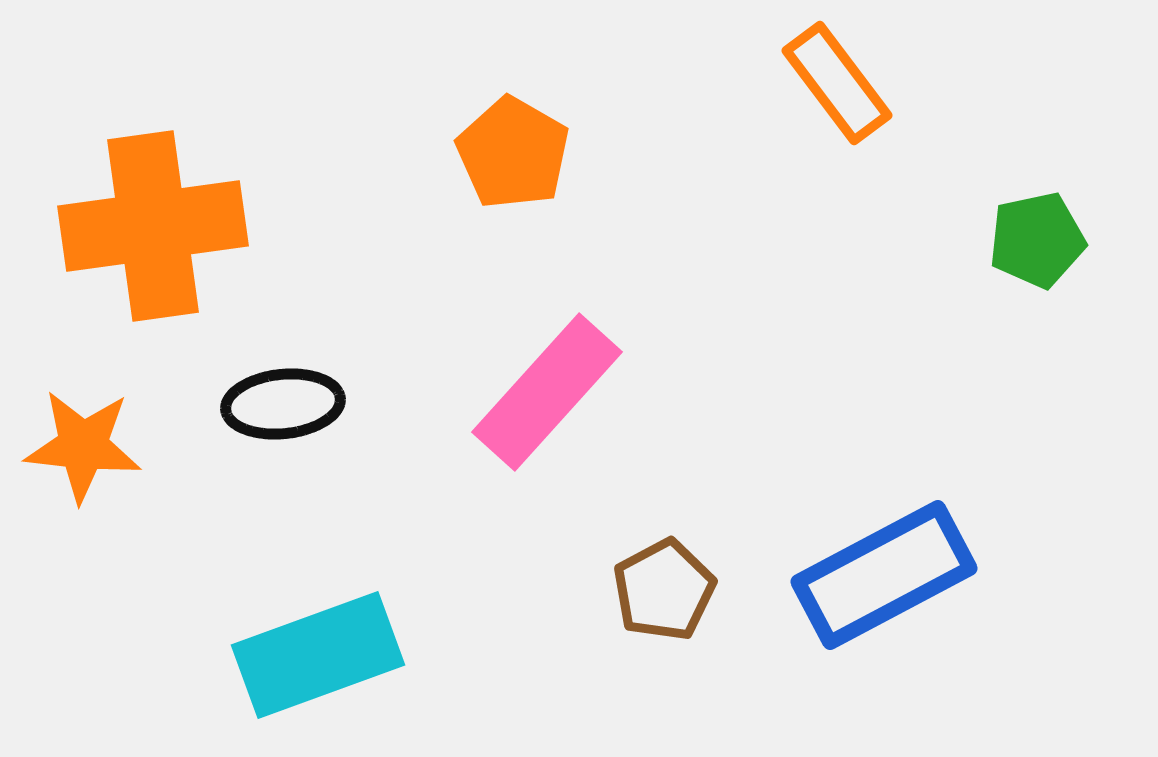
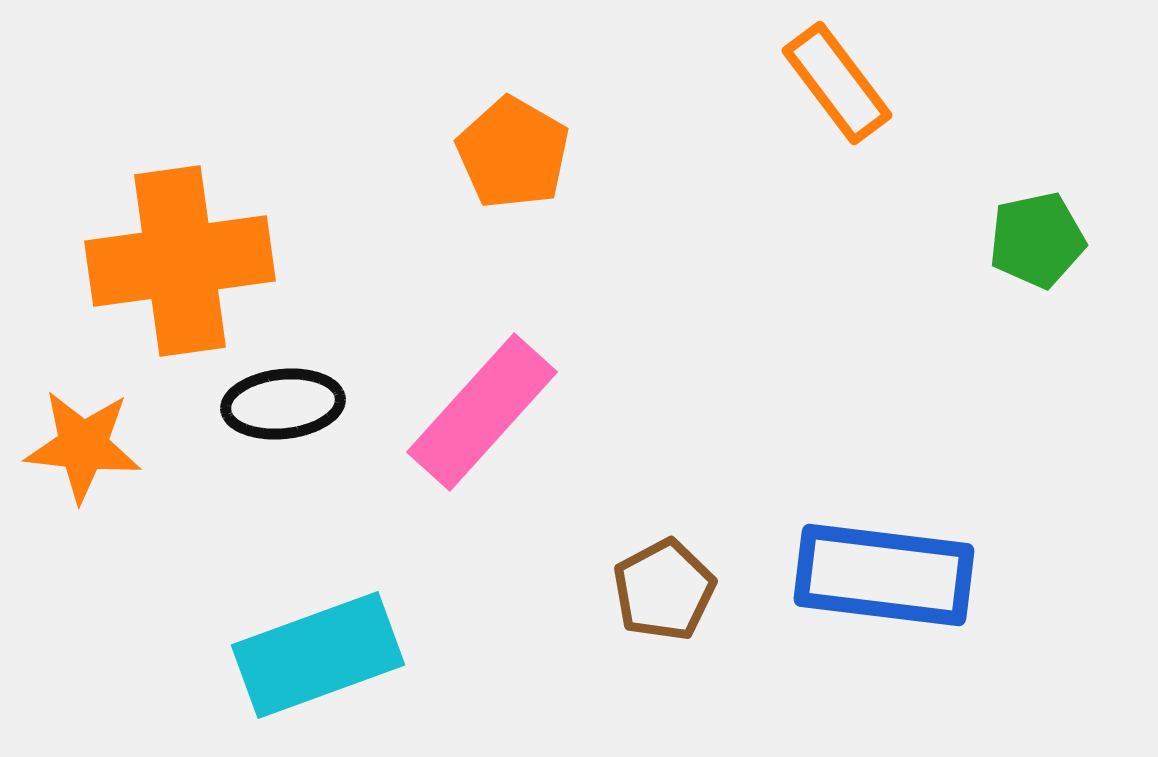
orange cross: moved 27 px right, 35 px down
pink rectangle: moved 65 px left, 20 px down
blue rectangle: rotated 35 degrees clockwise
